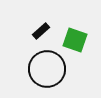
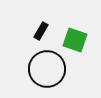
black rectangle: rotated 18 degrees counterclockwise
